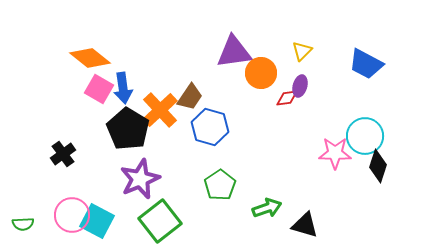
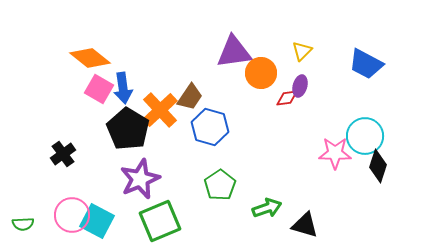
green square: rotated 15 degrees clockwise
